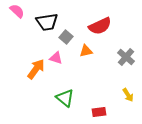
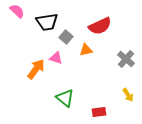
orange triangle: moved 1 px up
gray cross: moved 2 px down
